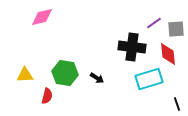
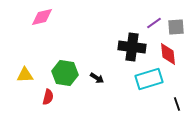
gray square: moved 2 px up
red semicircle: moved 1 px right, 1 px down
